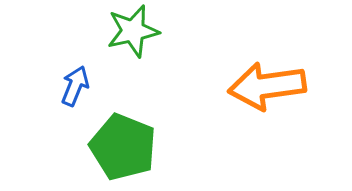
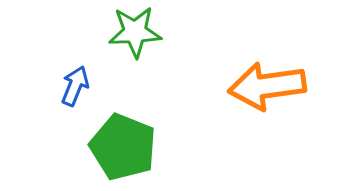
green star: moved 2 px right, 1 px down; rotated 10 degrees clockwise
